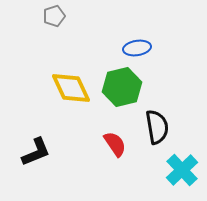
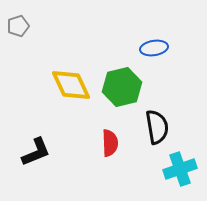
gray pentagon: moved 36 px left, 10 px down
blue ellipse: moved 17 px right
yellow diamond: moved 3 px up
red semicircle: moved 5 px left, 1 px up; rotated 32 degrees clockwise
cyan cross: moved 2 px left, 1 px up; rotated 24 degrees clockwise
